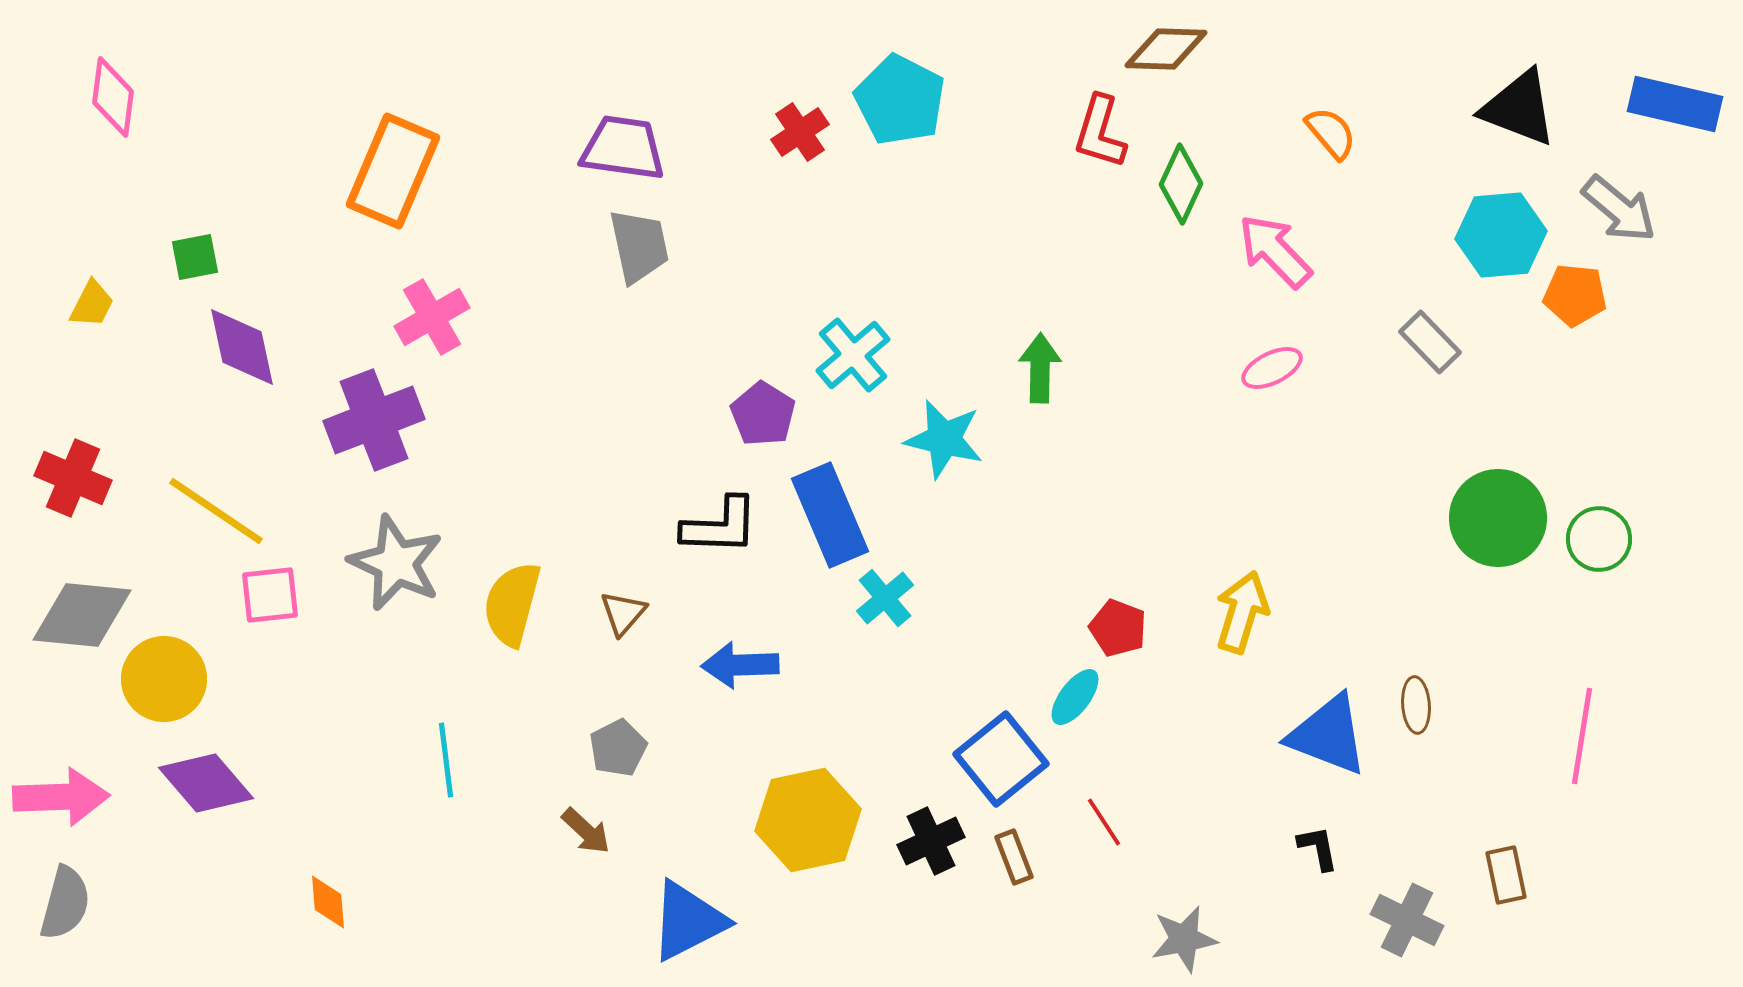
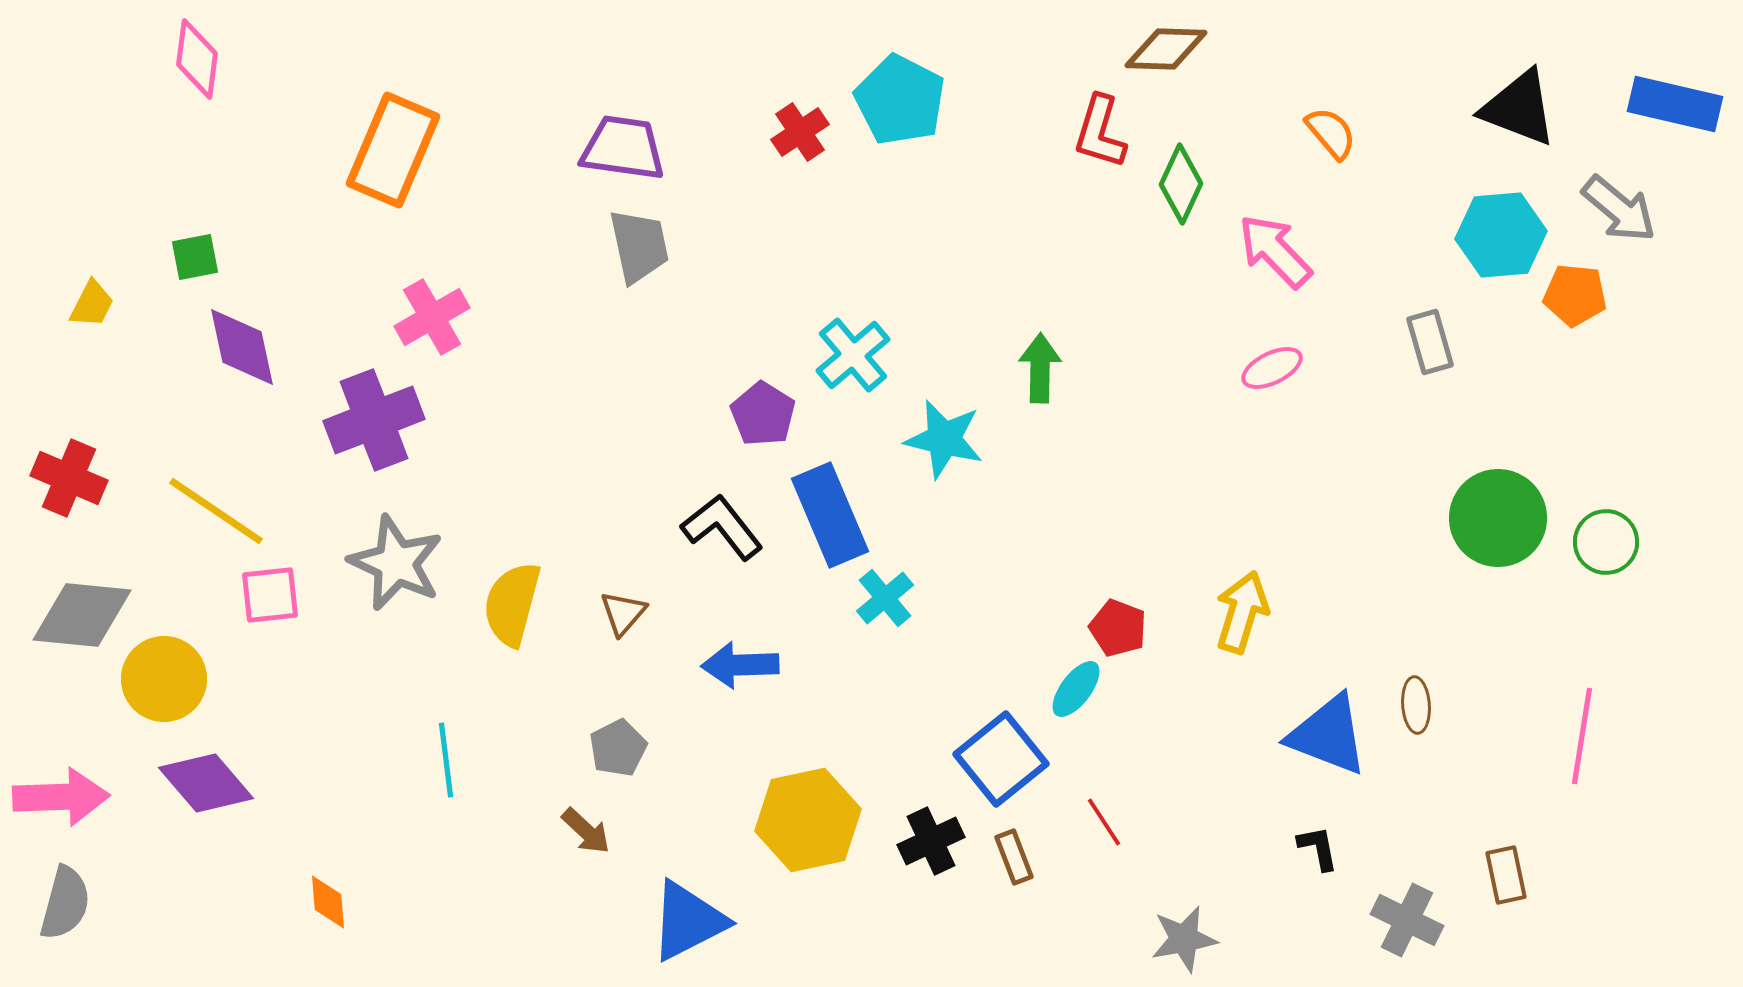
pink diamond at (113, 97): moved 84 px right, 38 px up
orange rectangle at (393, 171): moved 21 px up
gray rectangle at (1430, 342): rotated 28 degrees clockwise
red cross at (73, 478): moved 4 px left
black L-shape at (720, 526): moved 2 px right, 1 px down; rotated 130 degrees counterclockwise
green circle at (1599, 539): moved 7 px right, 3 px down
cyan ellipse at (1075, 697): moved 1 px right, 8 px up
